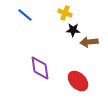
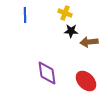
blue line: rotated 49 degrees clockwise
black star: moved 2 px left, 1 px down
purple diamond: moved 7 px right, 5 px down
red ellipse: moved 8 px right
